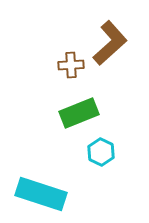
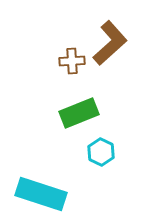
brown cross: moved 1 px right, 4 px up
